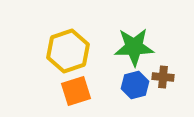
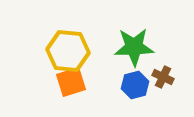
yellow hexagon: rotated 24 degrees clockwise
brown cross: rotated 20 degrees clockwise
orange square: moved 5 px left, 9 px up
